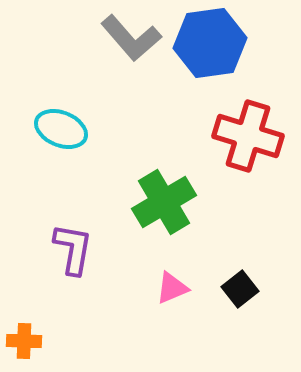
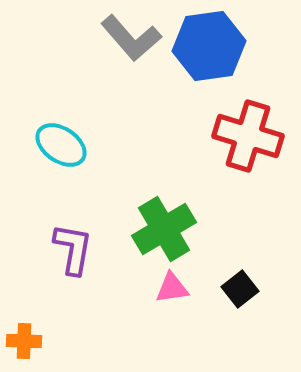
blue hexagon: moved 1 px left, 3 px down
cyan ellipse: moved 16 px down; rotated 12 degrees clockwise
green cross: moved 27 px down
pink triangle: rotated 15 degrees clockwise
